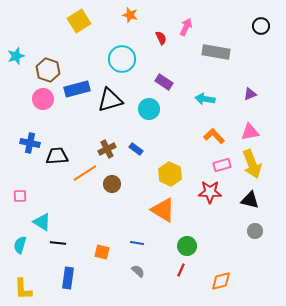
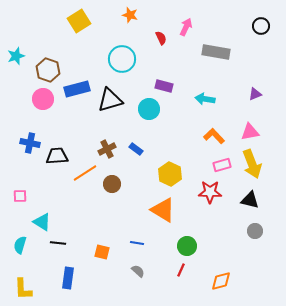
purple rectangle at (164, 82): moved 4 px down; rotated 18 degrees counterclockwise
purple triangle at (250, 94): moved 5 px right
